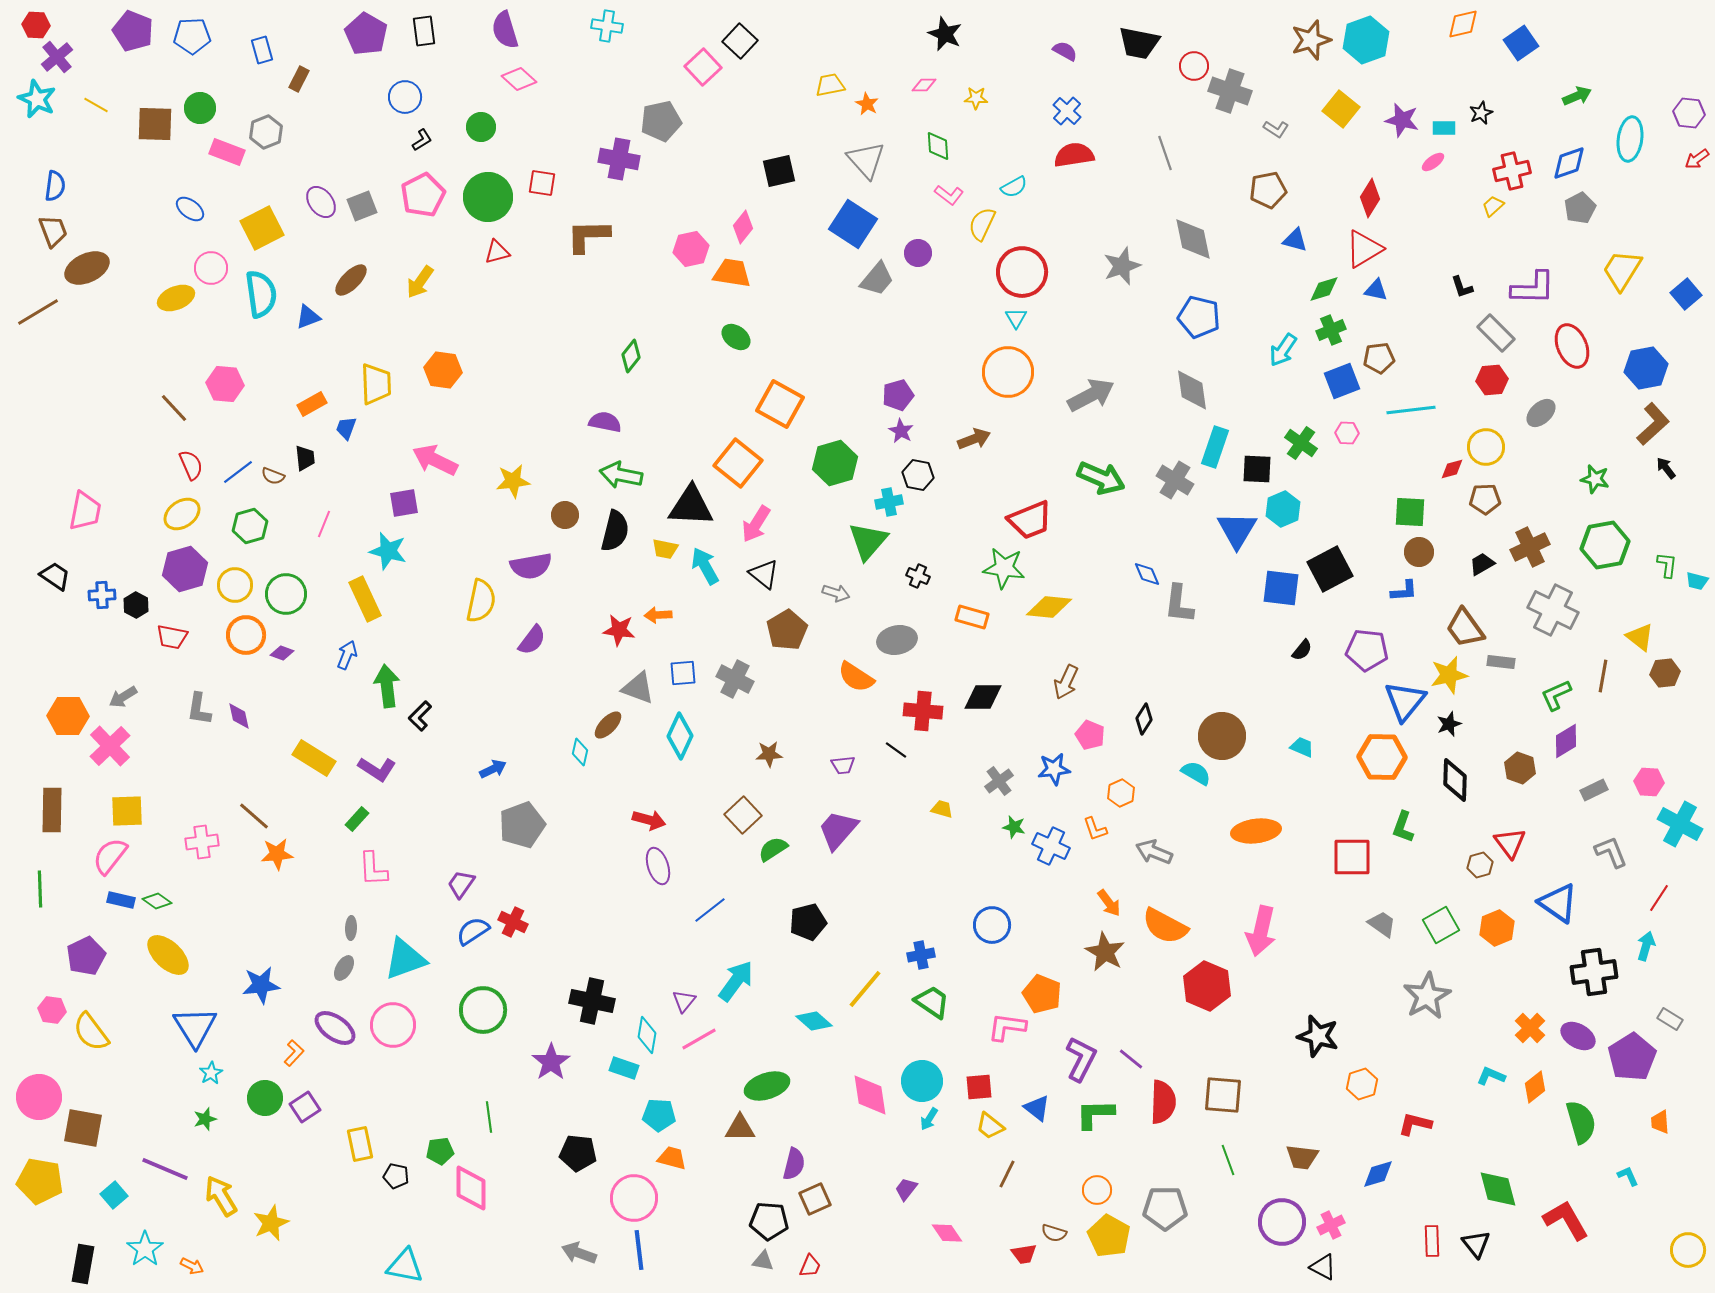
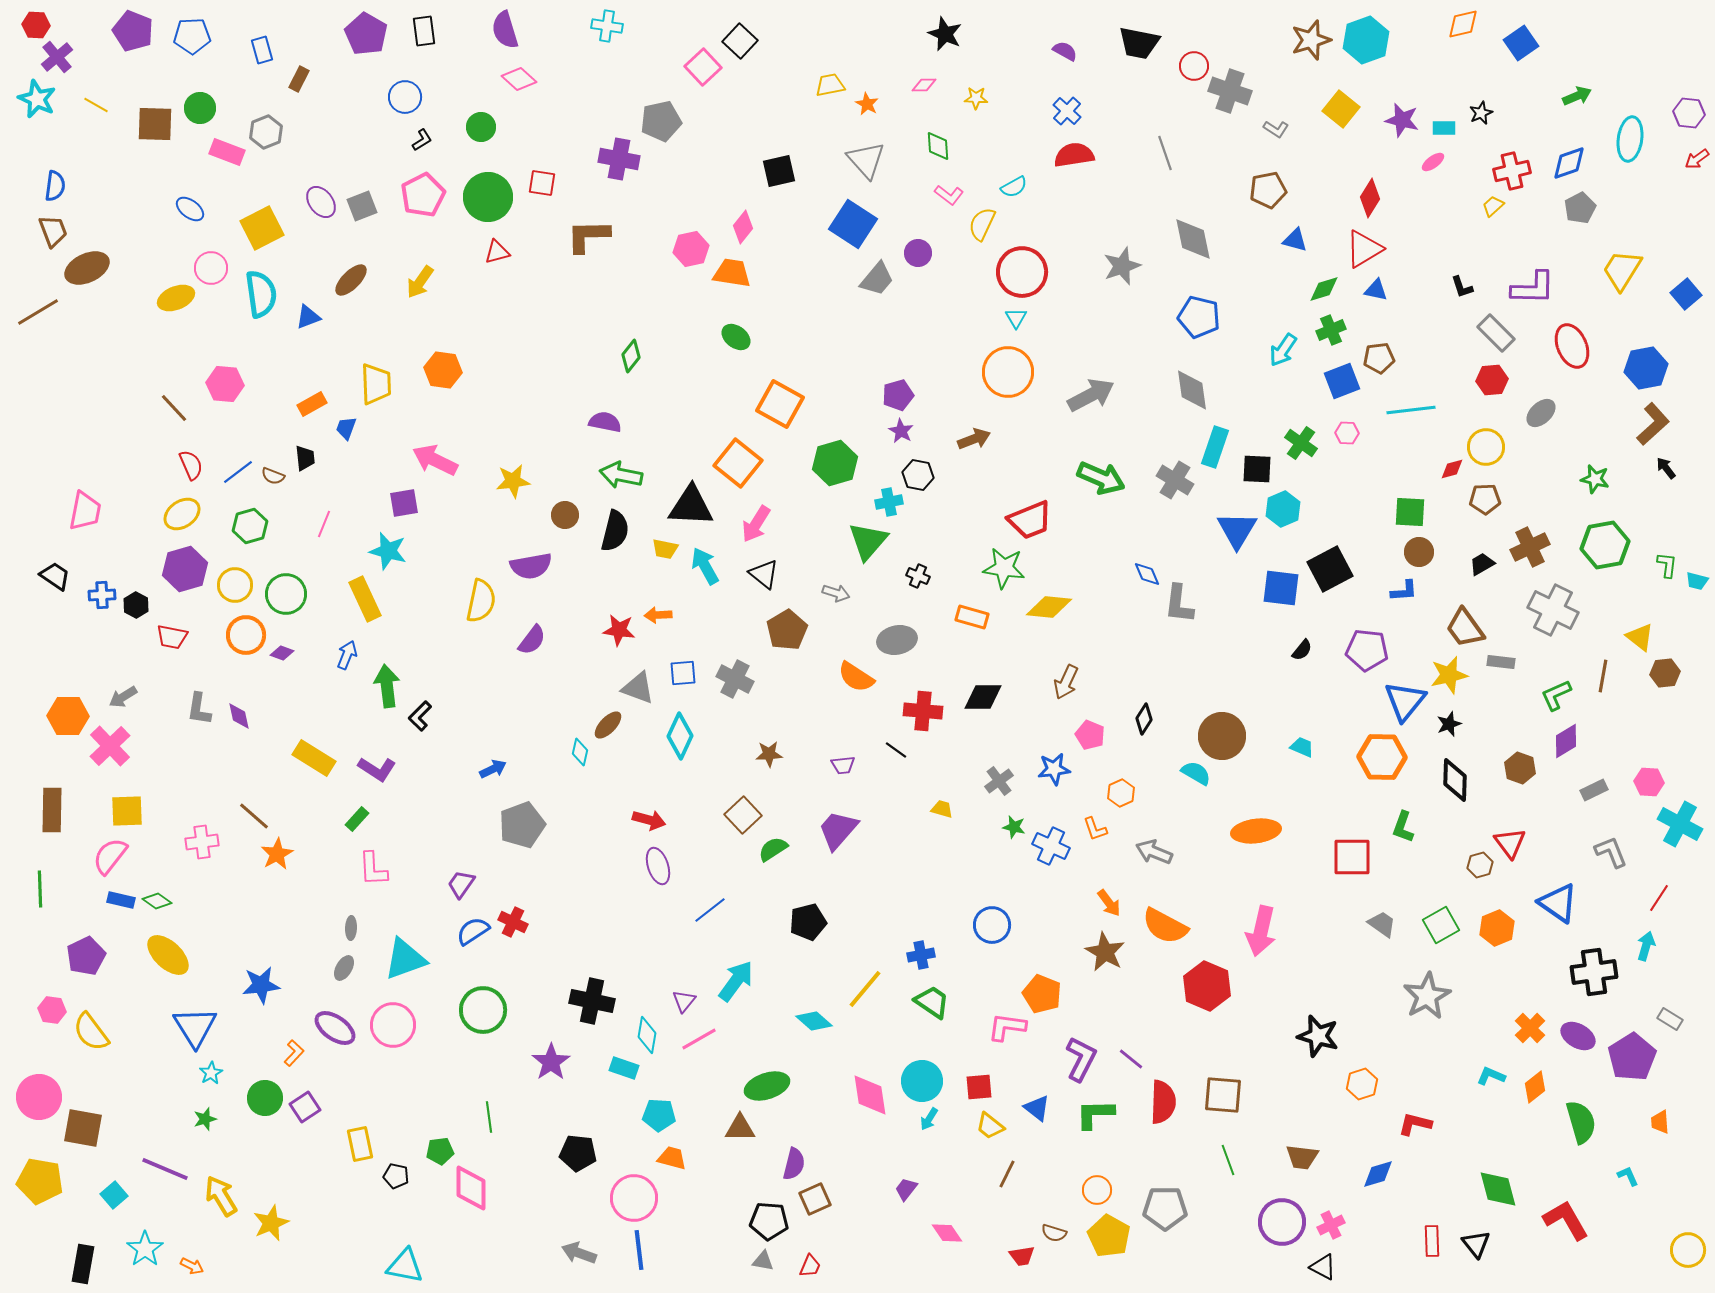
orange star at (277, 854): rotated 24 degrees counterclockwise
red trapezoid at (1024, 1254): moved 2 px left, 2 px down
